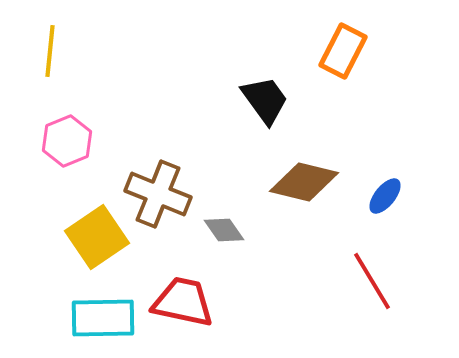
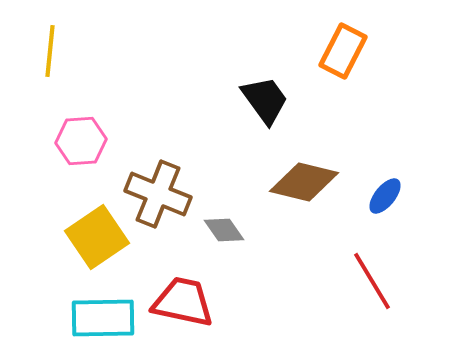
pink hexagon: moved 14 px right; rotated 18 degrees clockwise
